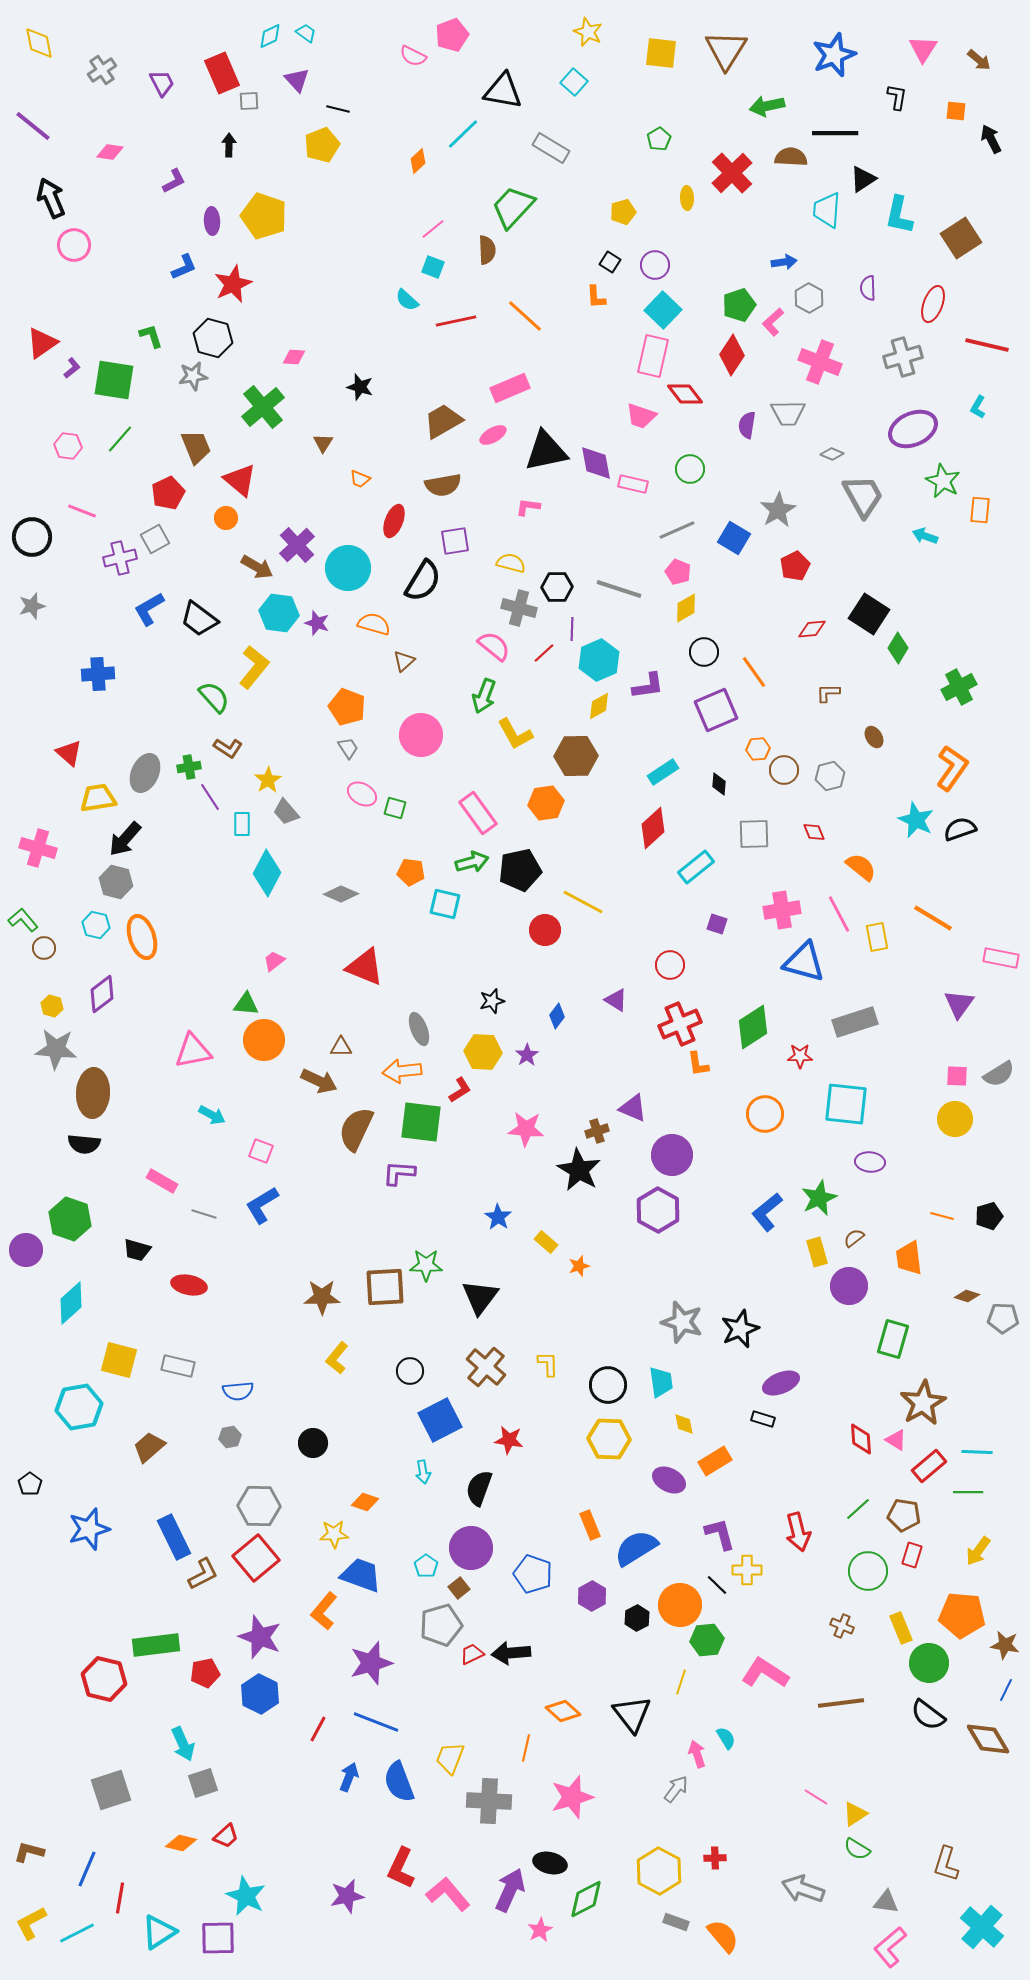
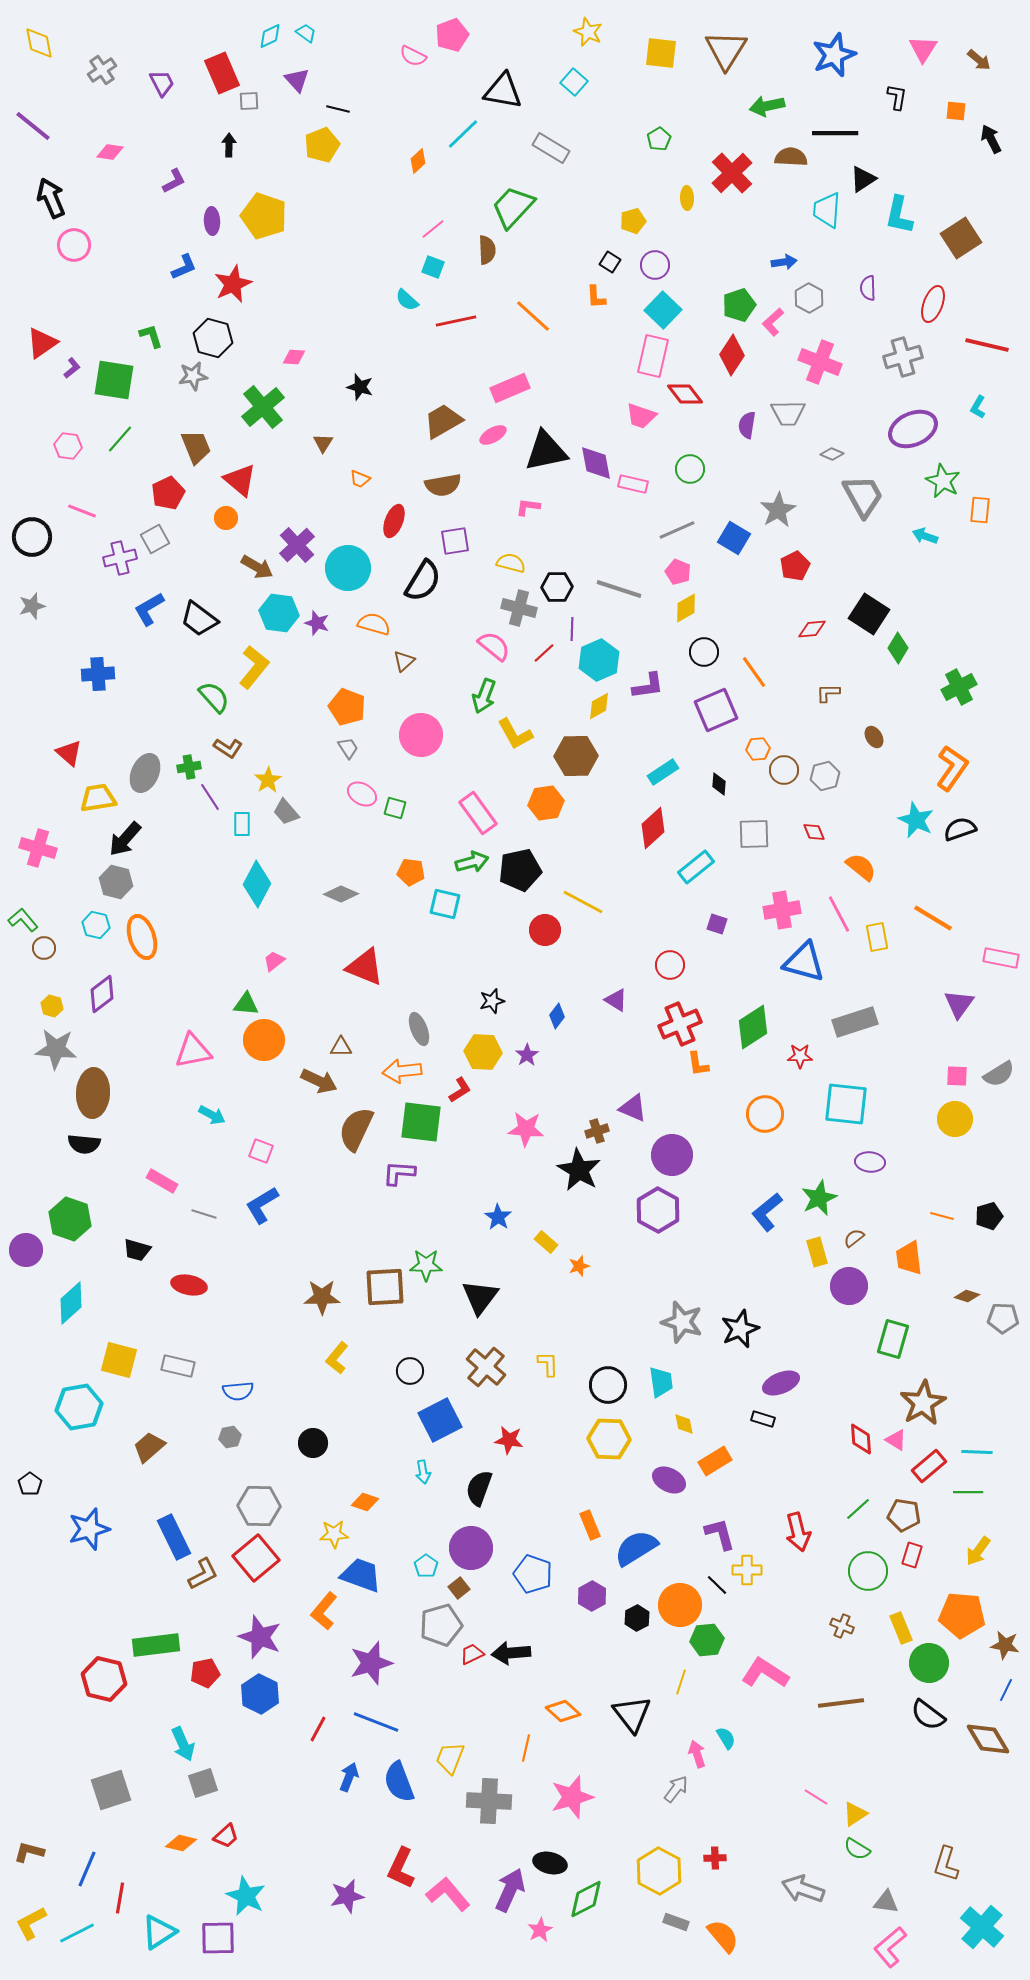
yellow pentagon at (623, 212): moved 10 px right, 9 px down
orange line at (525, 316): moved 8 px right
gray hexagon at (830, 776): moved 5 px left
cyan diamond at (267, 873): moved 10 px left, 11 px down
